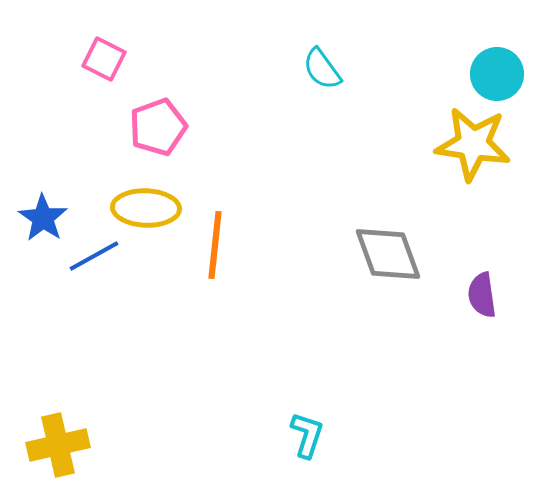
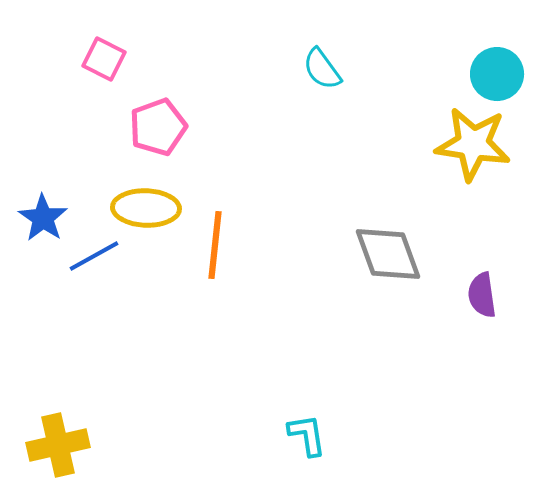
cyan L-shape: rotated 27 degrees counterclockwise
